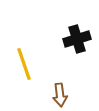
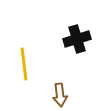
yellow line: rotated 12 degrees clockwise
